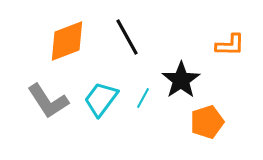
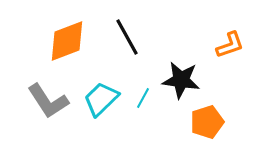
orange L-shape: rotated 20 degrees counterclockwise
black star: rotated 30 degrees counterclockwise
cyan trapezoid: rotated 9 degrees clockwise
